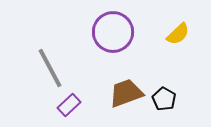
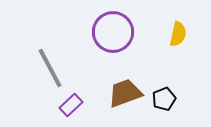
yellow semicircle: rotated 35 degrees counterclockwise
brown trapezoid: moved 1 px left
black pentagon: rotated 20 degrees clockwise
purple rectangle: moved 2 px right
